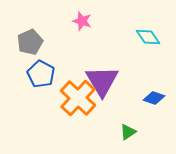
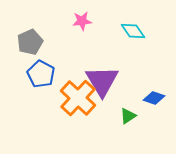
pink star: rotated 24 degrees counterclockwise
cyan diamond: moved 15 px left, 6 px up
green triangle: moved 16 px up
